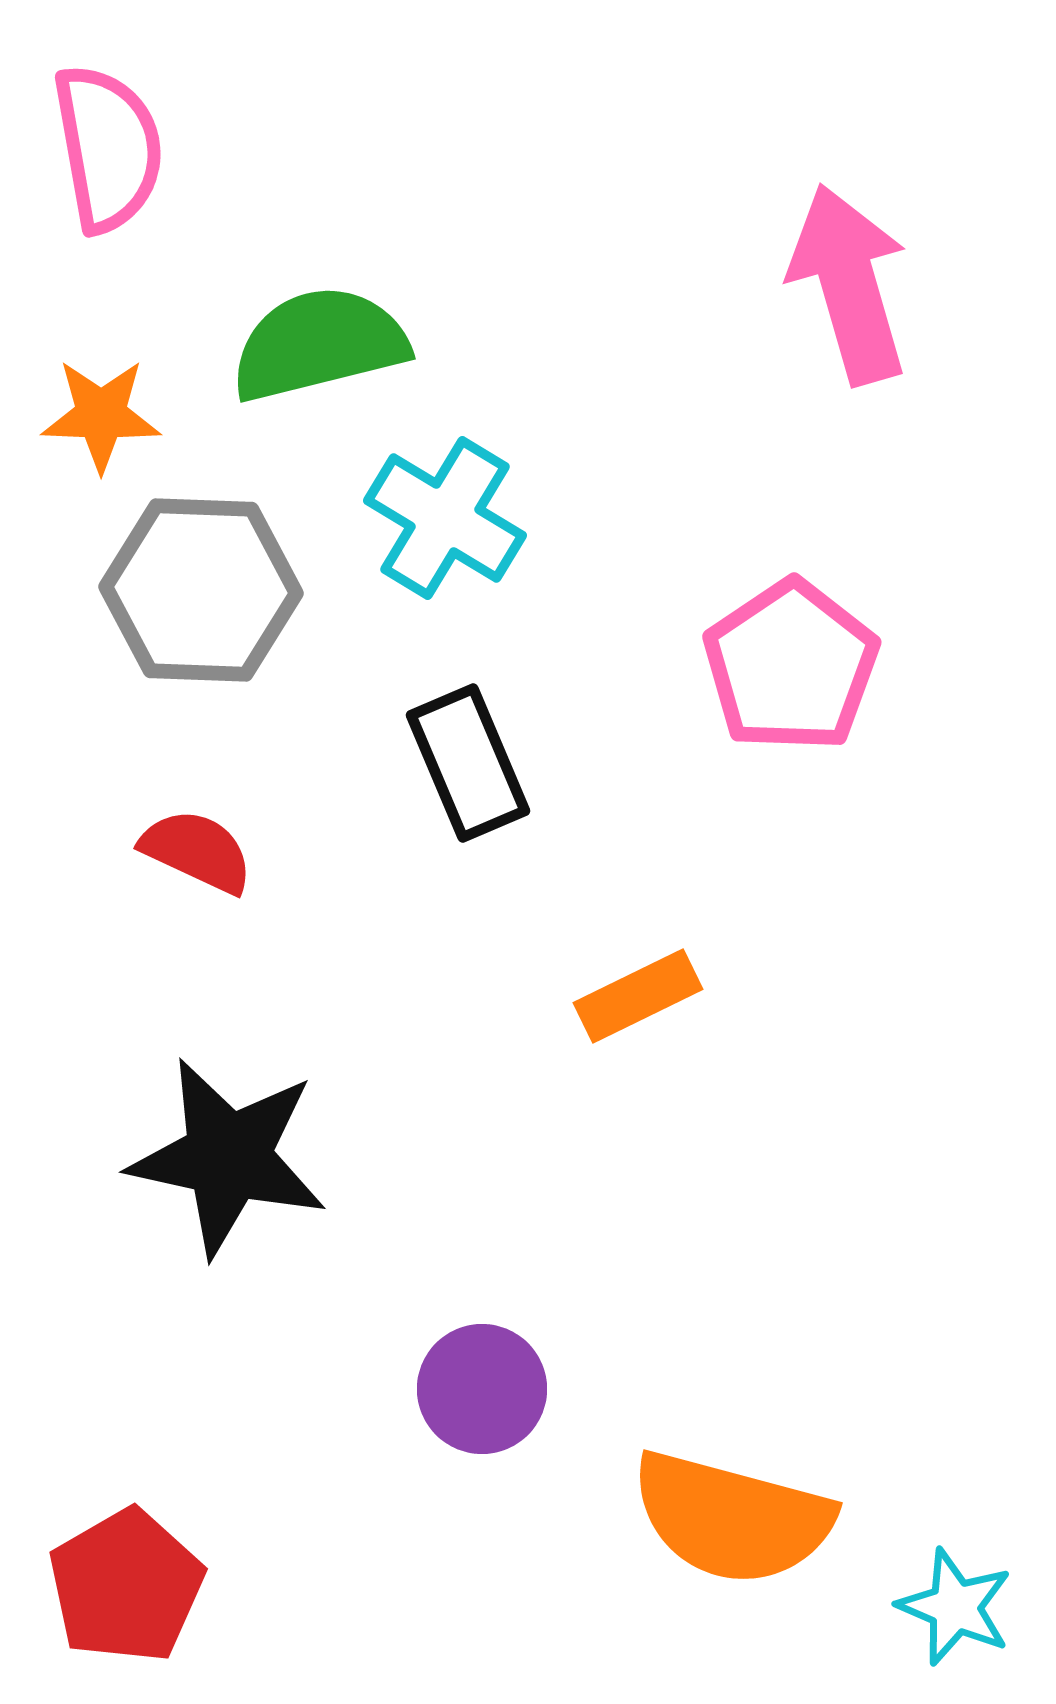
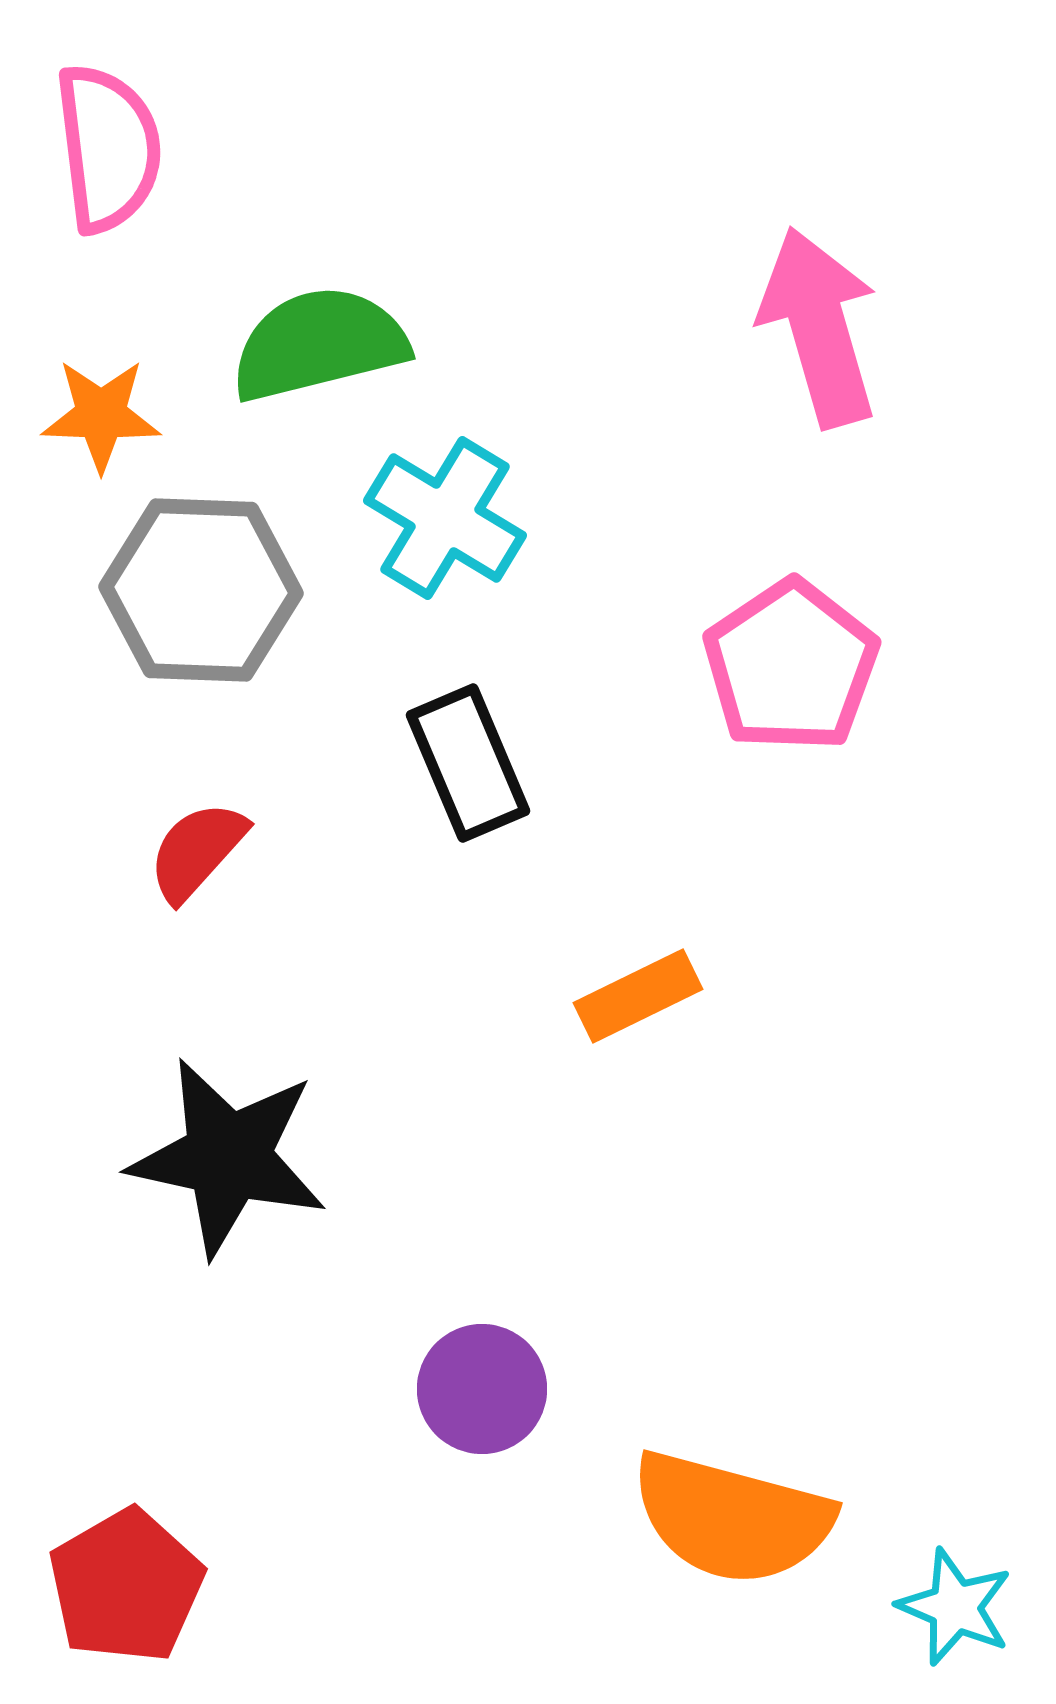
pink semicircle: rotated 3 degrees clockwise
pink arrow: moved 30 px left, 43 px down
red semicircle: rotated 73 degrees counterclockwise
